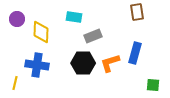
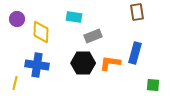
orange L-shape: rotated 25 degrees clockwise
